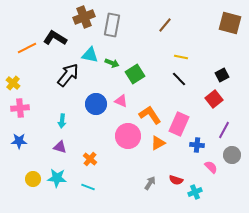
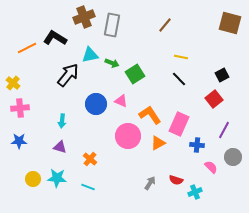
cyan triangle: rotated 24 degrees counterclockwise
gray circle: moved 1 px right, 2 px down
